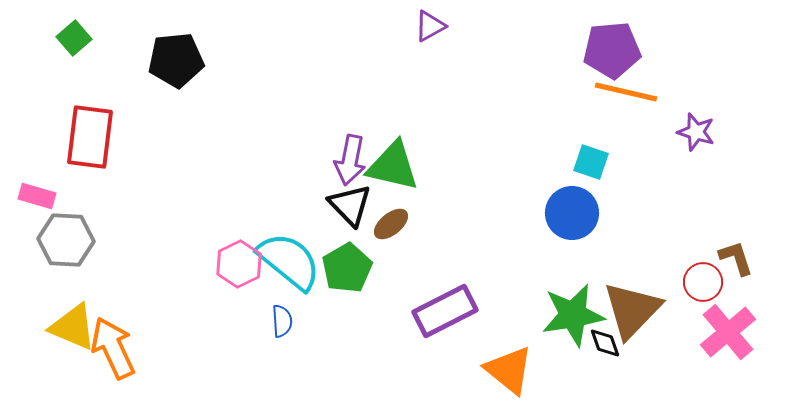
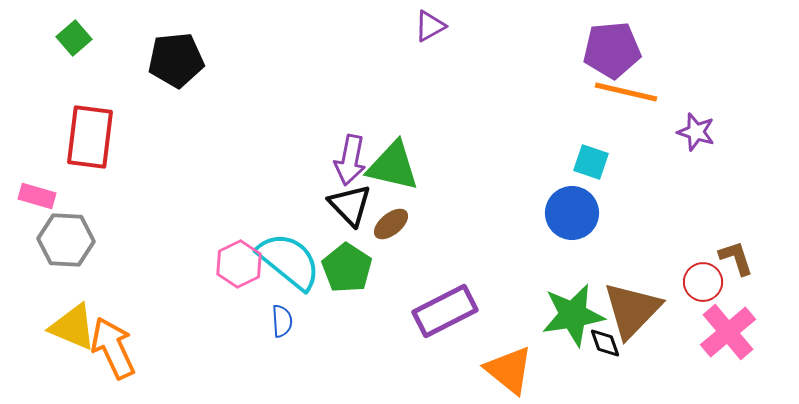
green pentagon: rotated 9 degrees counterclockwise
